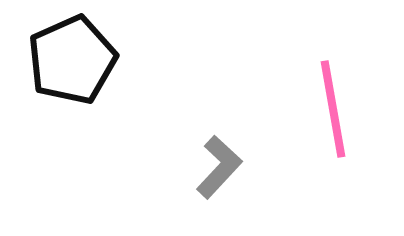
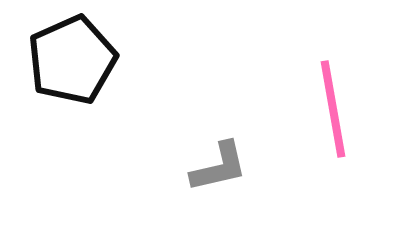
gray L-shape: rotated 34 degrees clockwise
